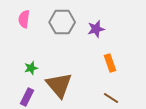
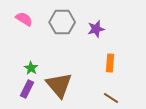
pink semicircle: rotated 114 degrees clockwise
orange rectangle: rotated 24 degrees clockwise
green star: rotated 24 degrees counterclockwise
purple rectangle: moved 8 px up
